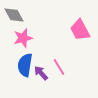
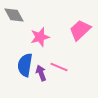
pink trapezoid: rotated 75 degrees clockwise
pink star: moved 17 px right, 1 px up
pink line: rotated 36 degrees counterclockwise
purple arrow: rotated 21 degrees clockwise
